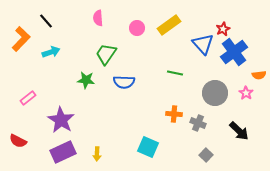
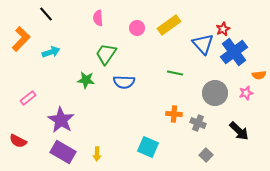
black line: moved 7 px up
pink star: rotated 24 degrees clockwise
purple rectangle: rotated 55 degrees clockwise
